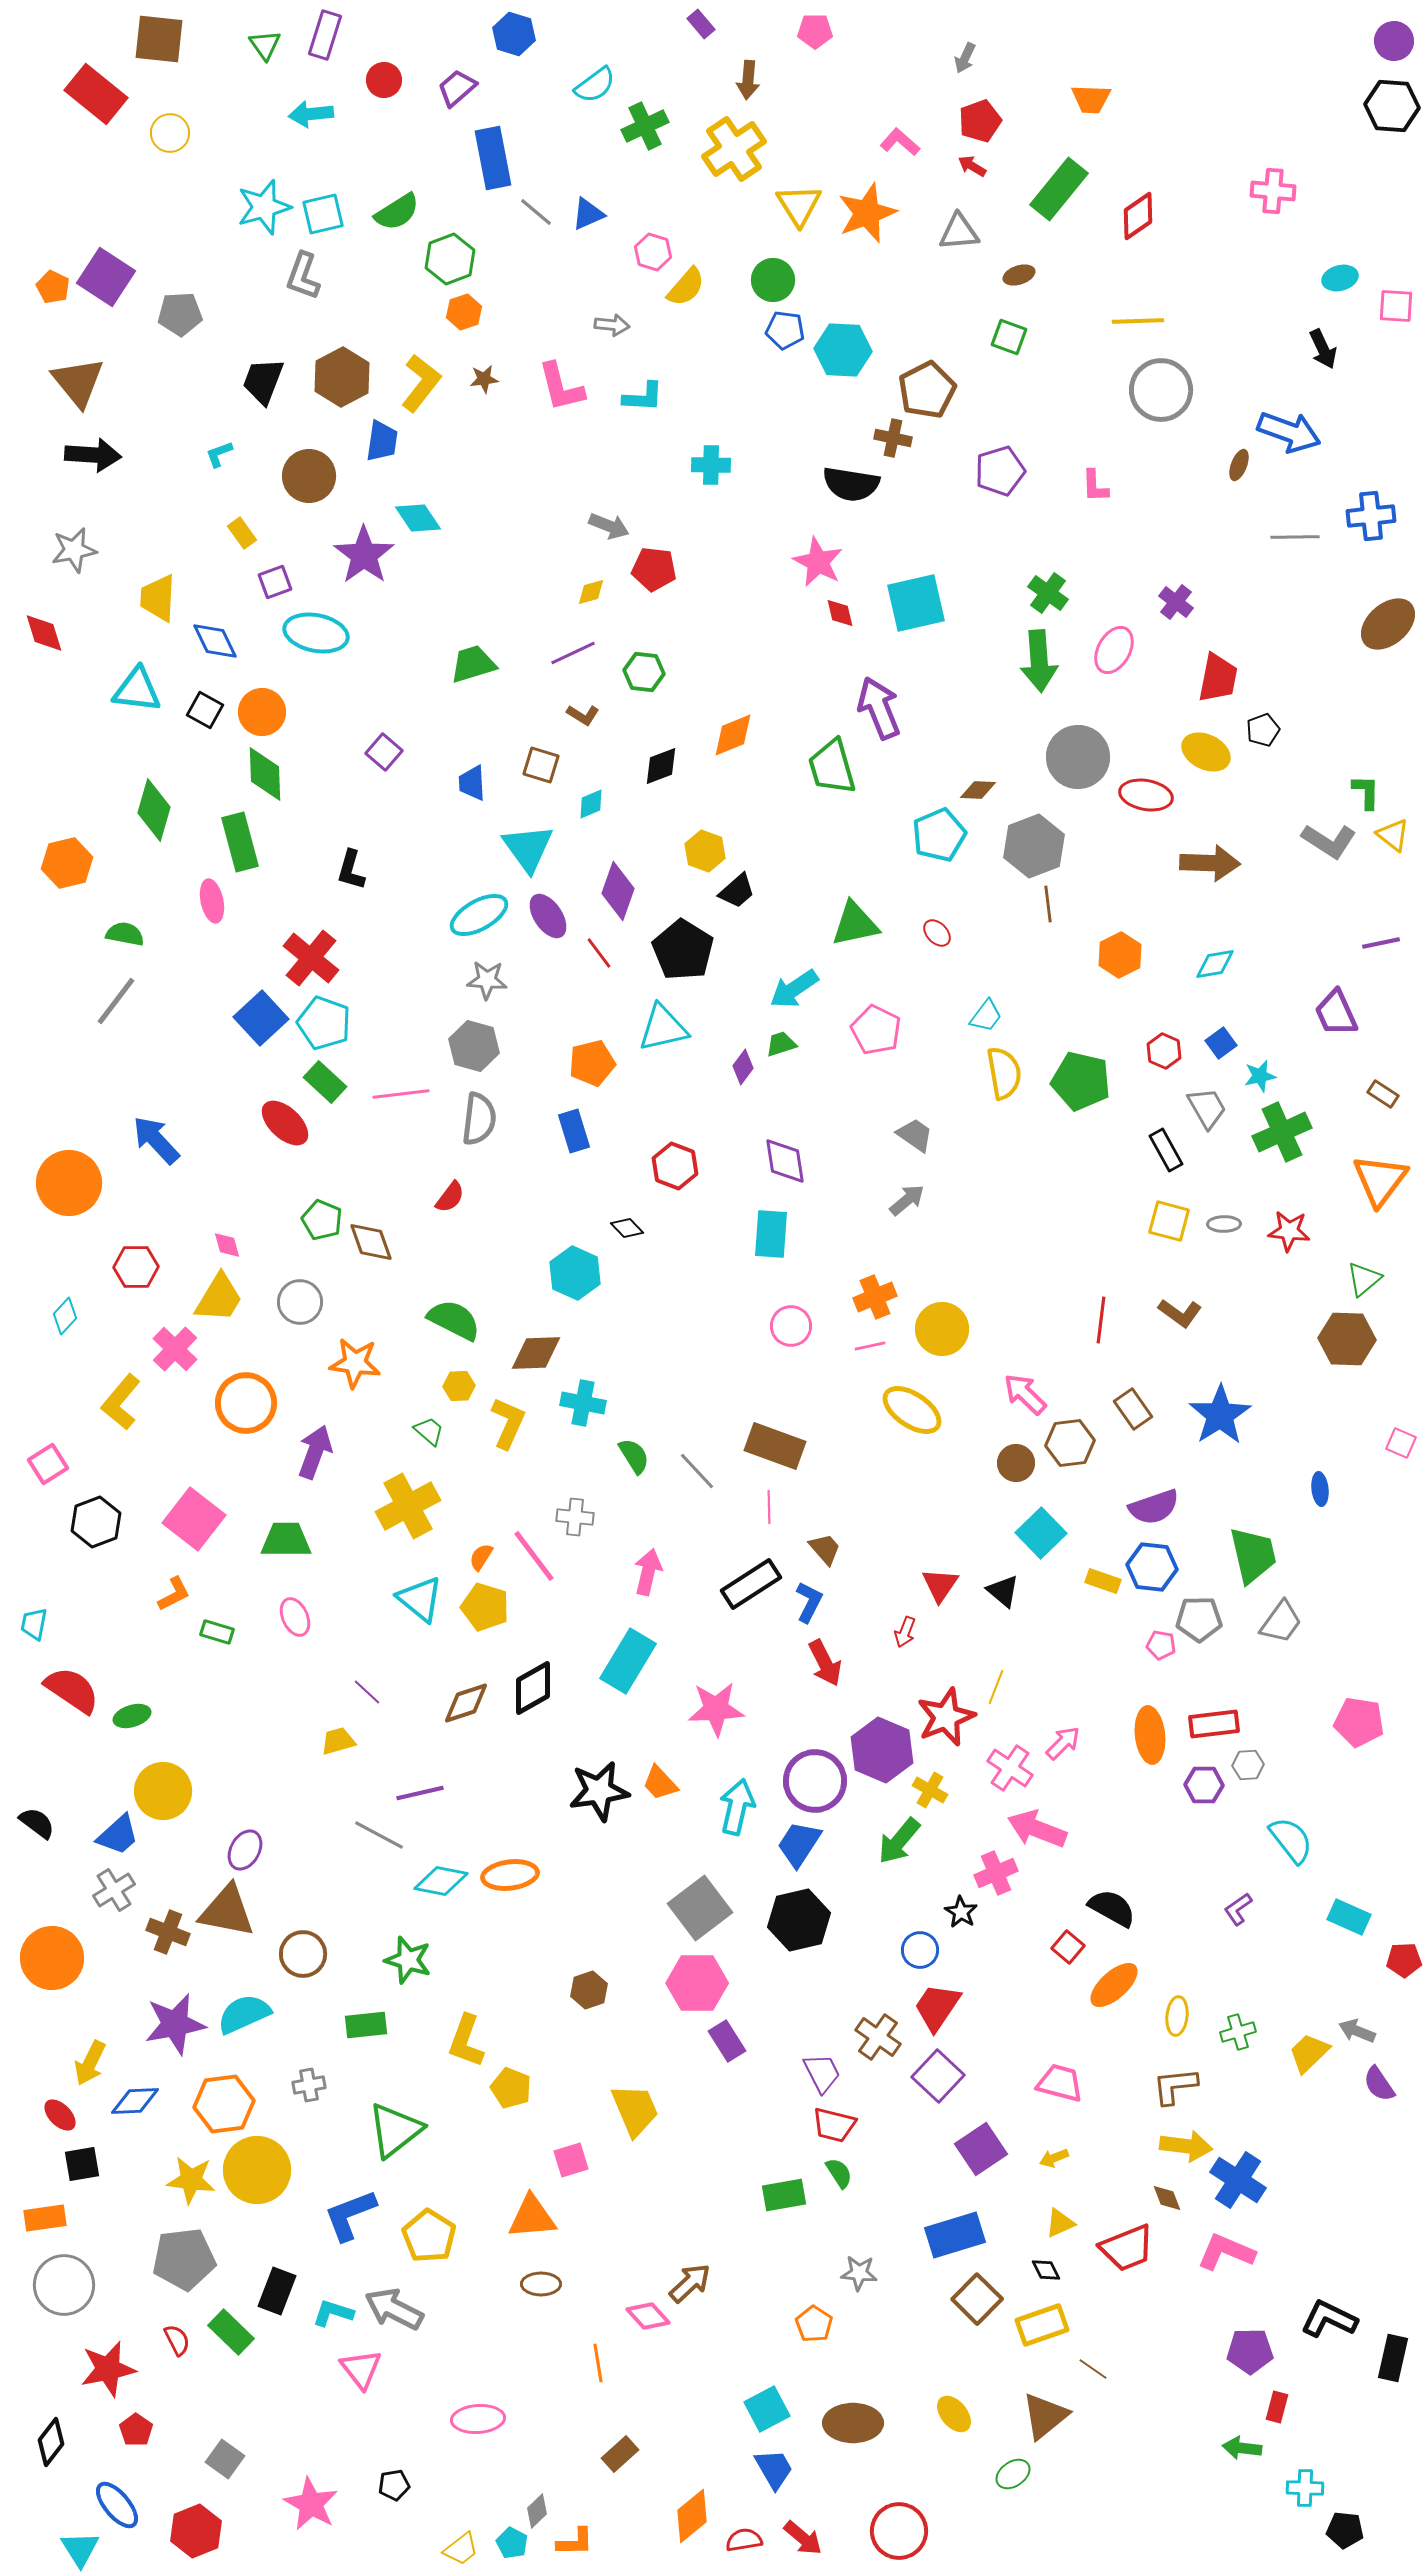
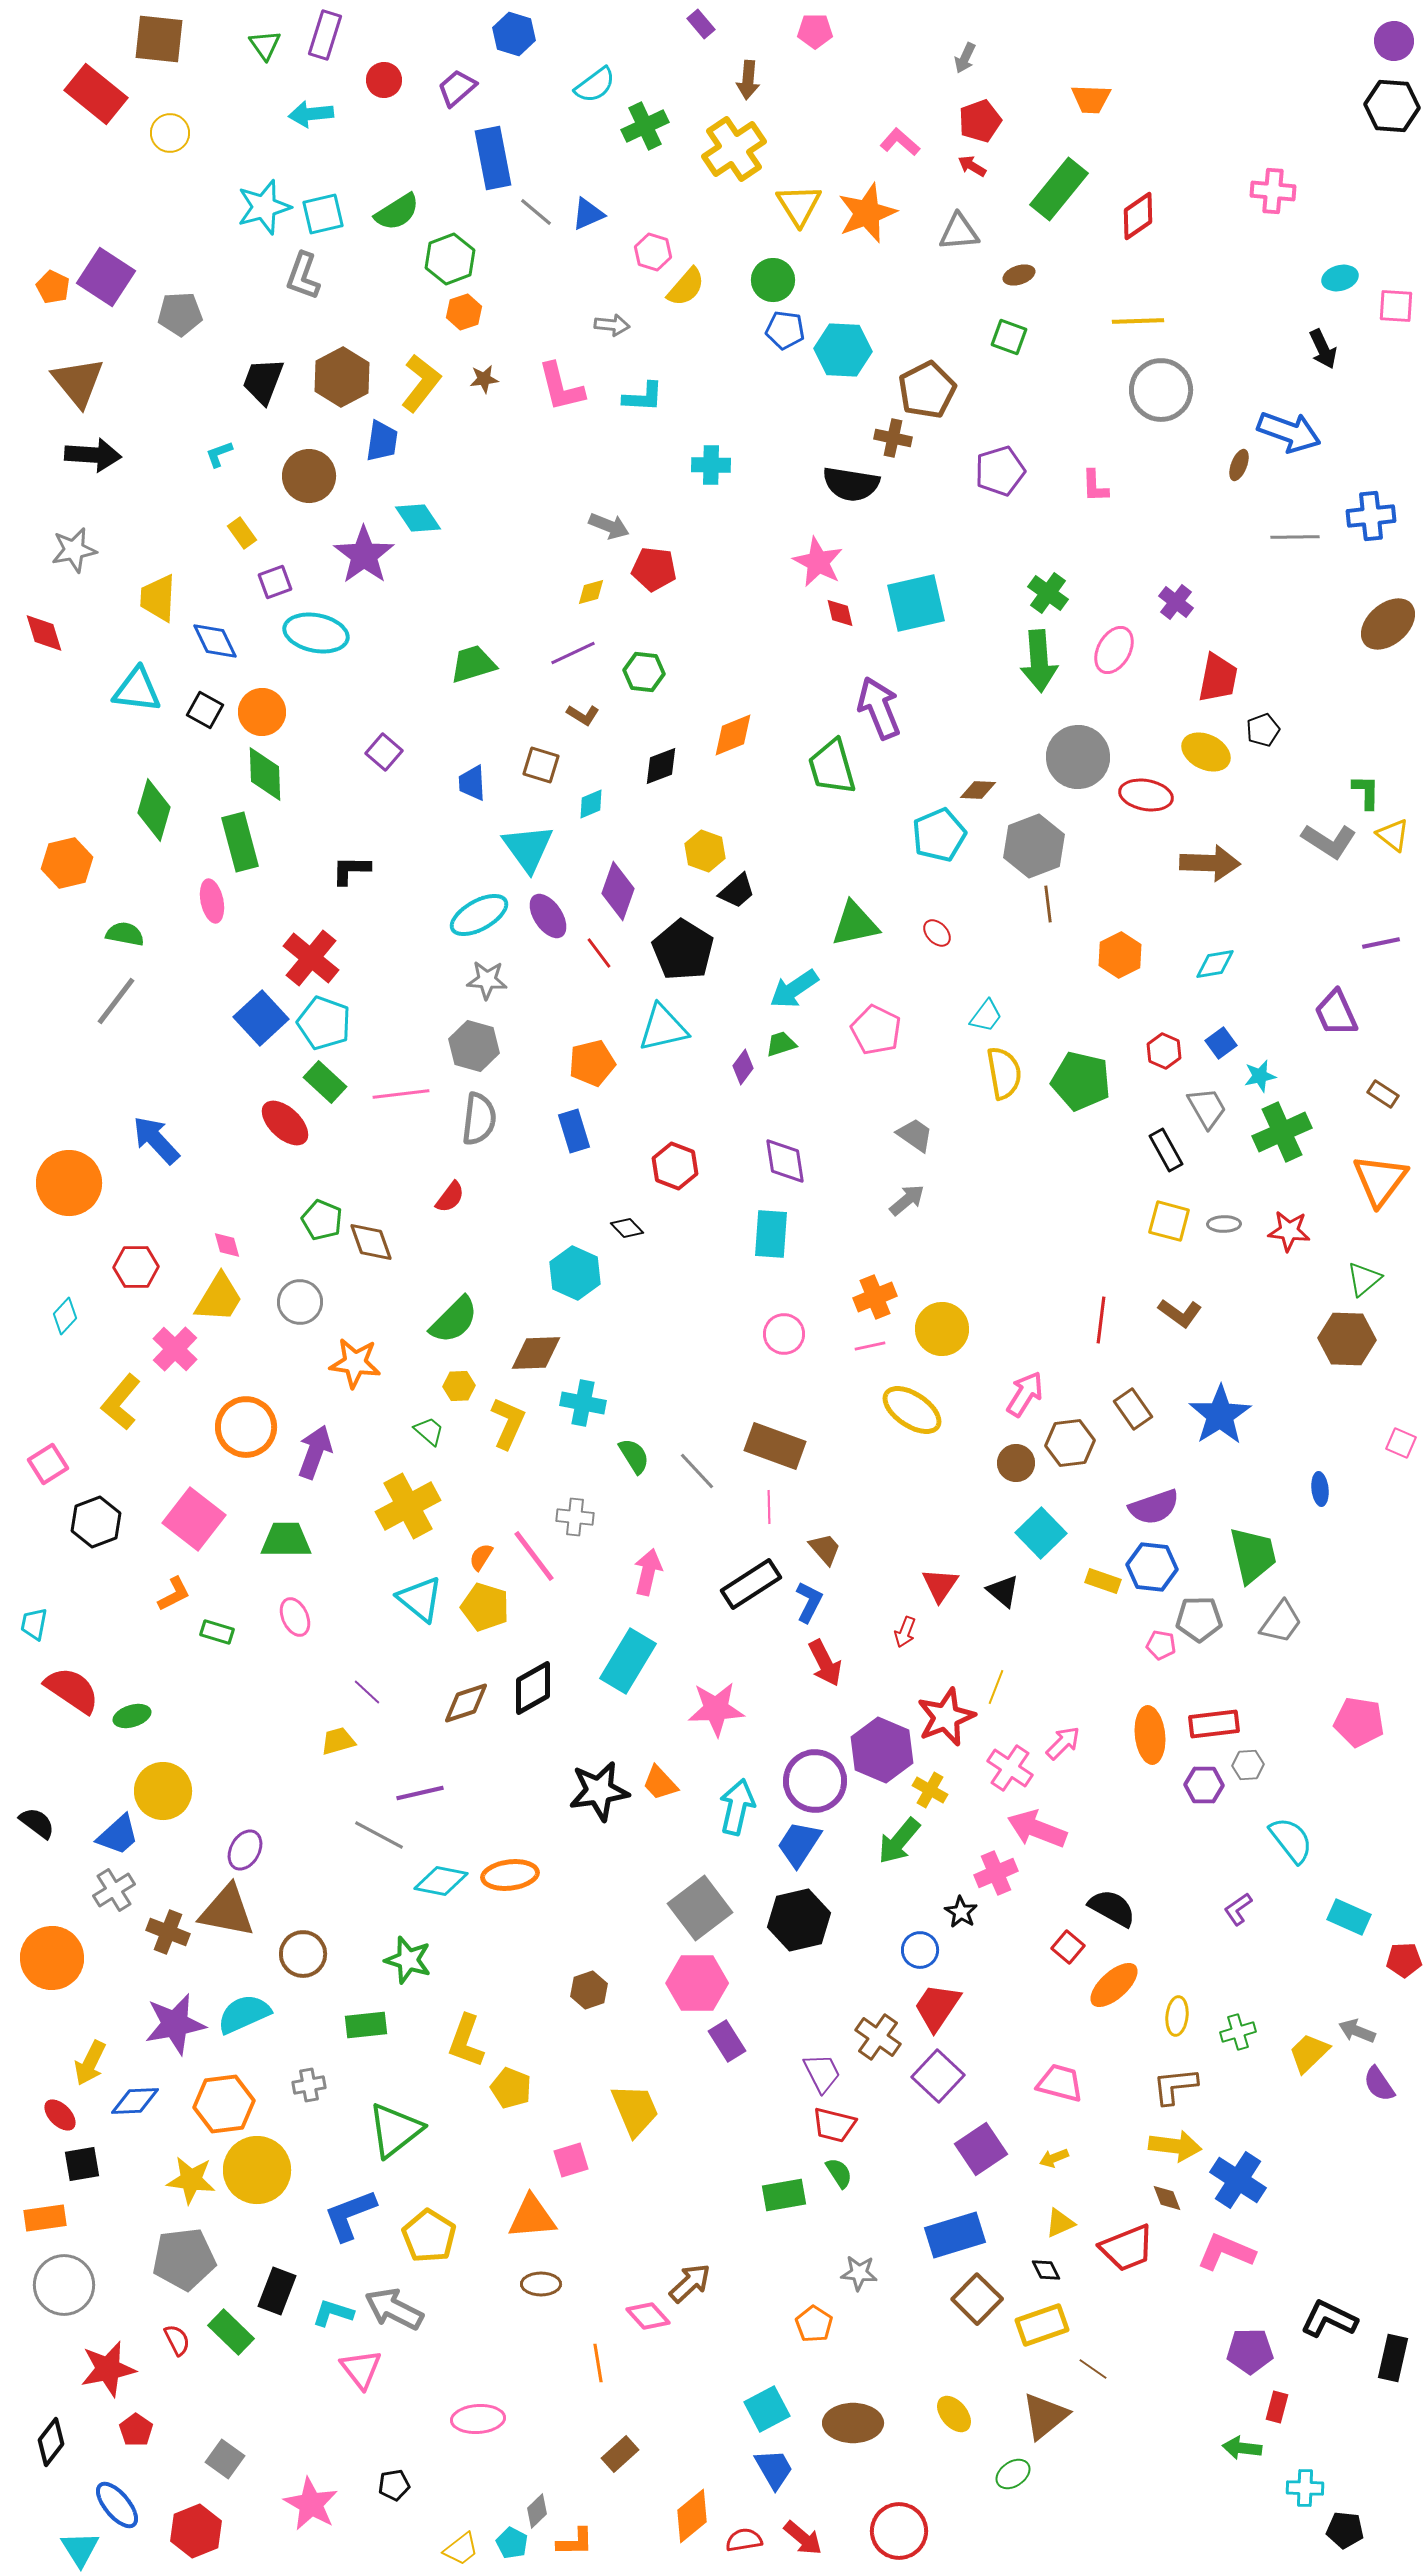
black L-shape at (351, 870): rotated 75 degrees clockwise
green semicircle at (454, 1320): rotated 108 degrees clockwise
pink circle at (791, 1326): moved 7 px left, 8 px down
pink arrow at (1025, 1394): rotated 78 degrees clockwise
orange circle at (246, 1403): moved 24 px down
yellow arrow at (1186, 2146): moved 11 px left
